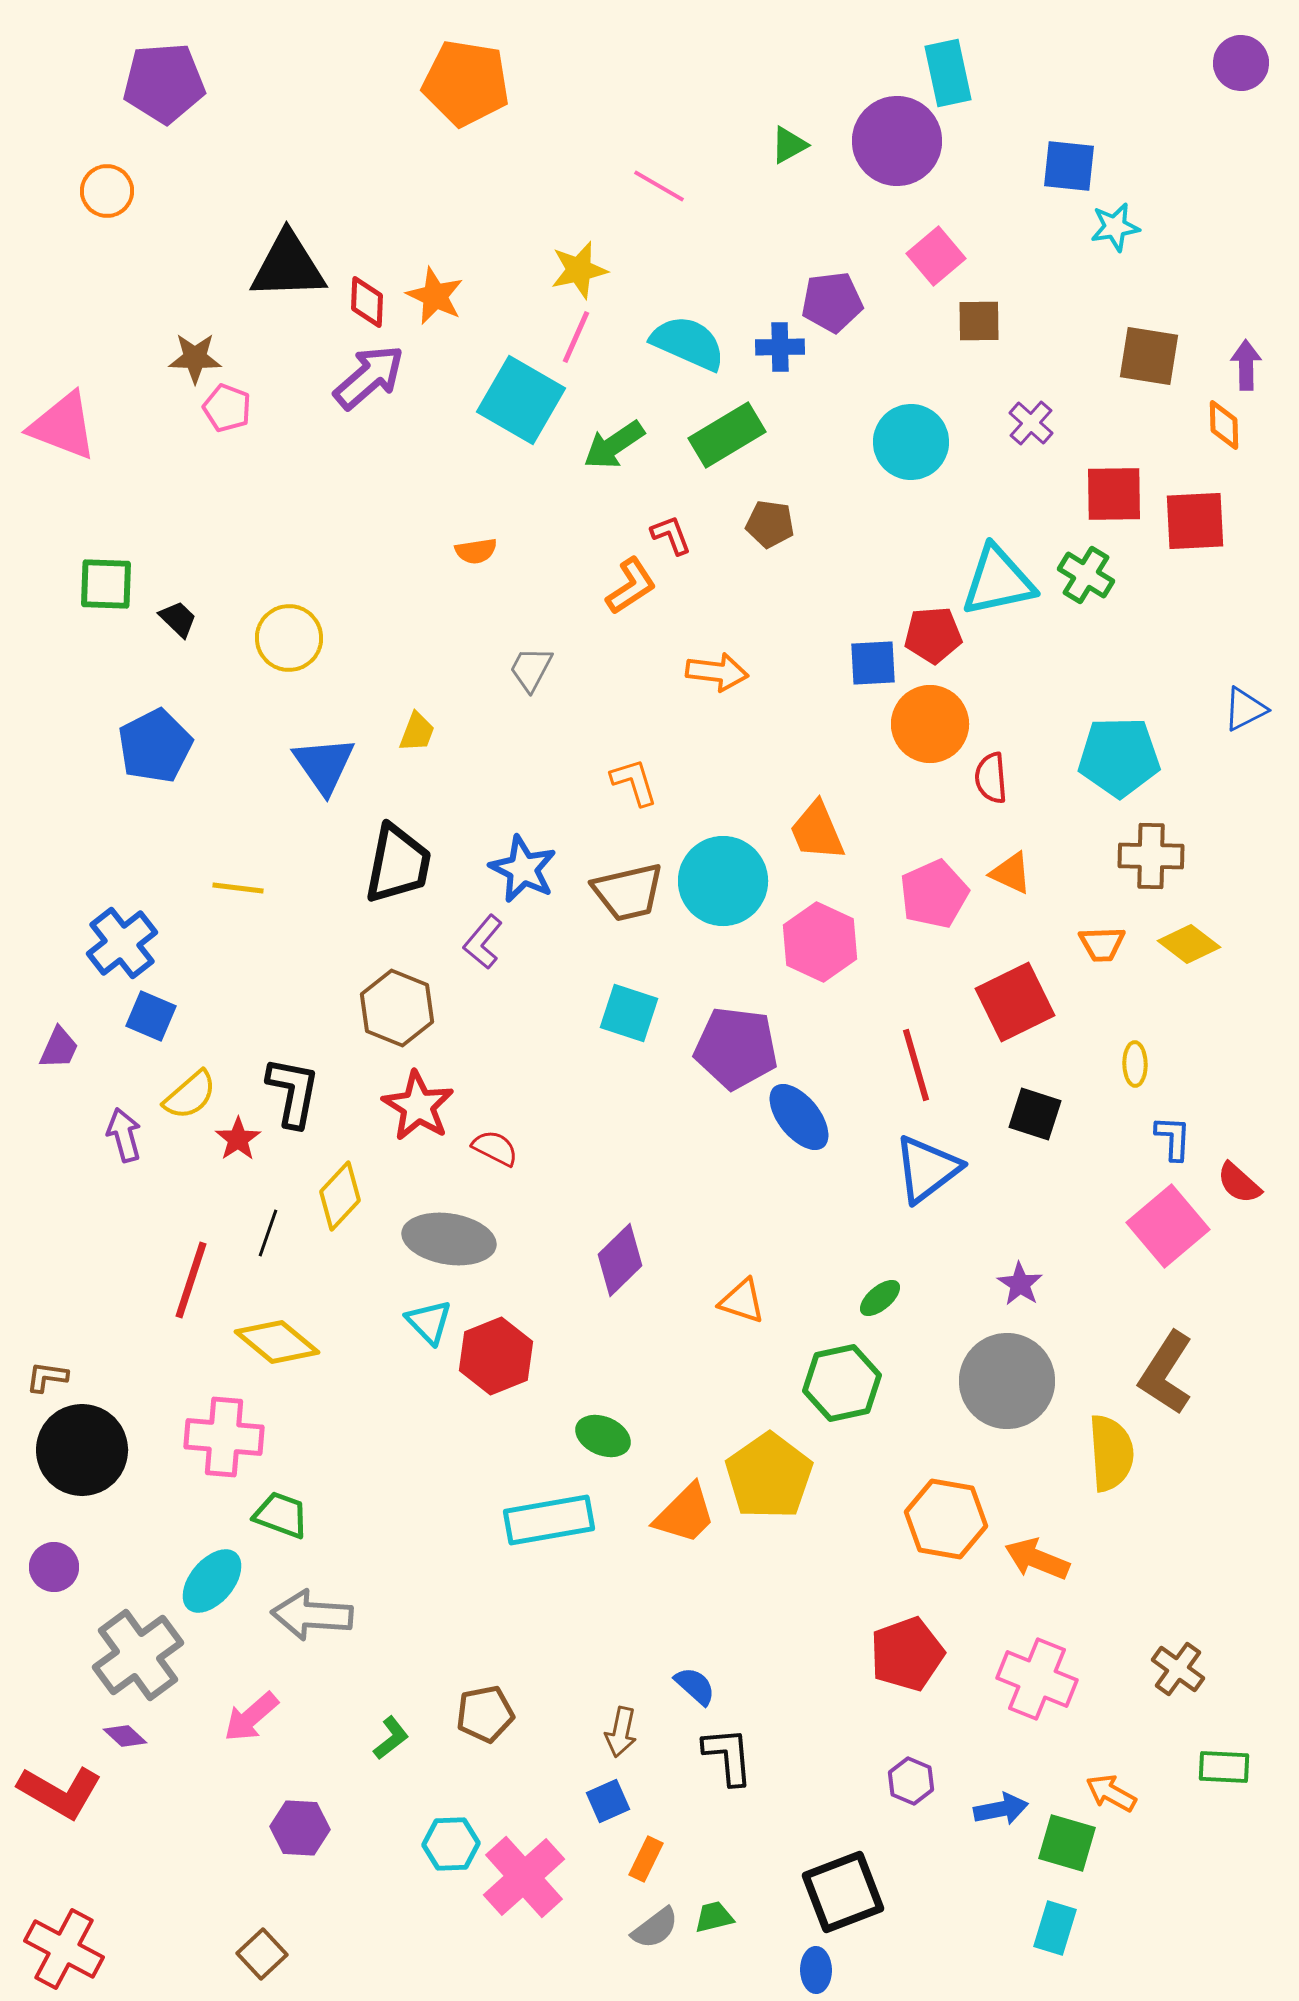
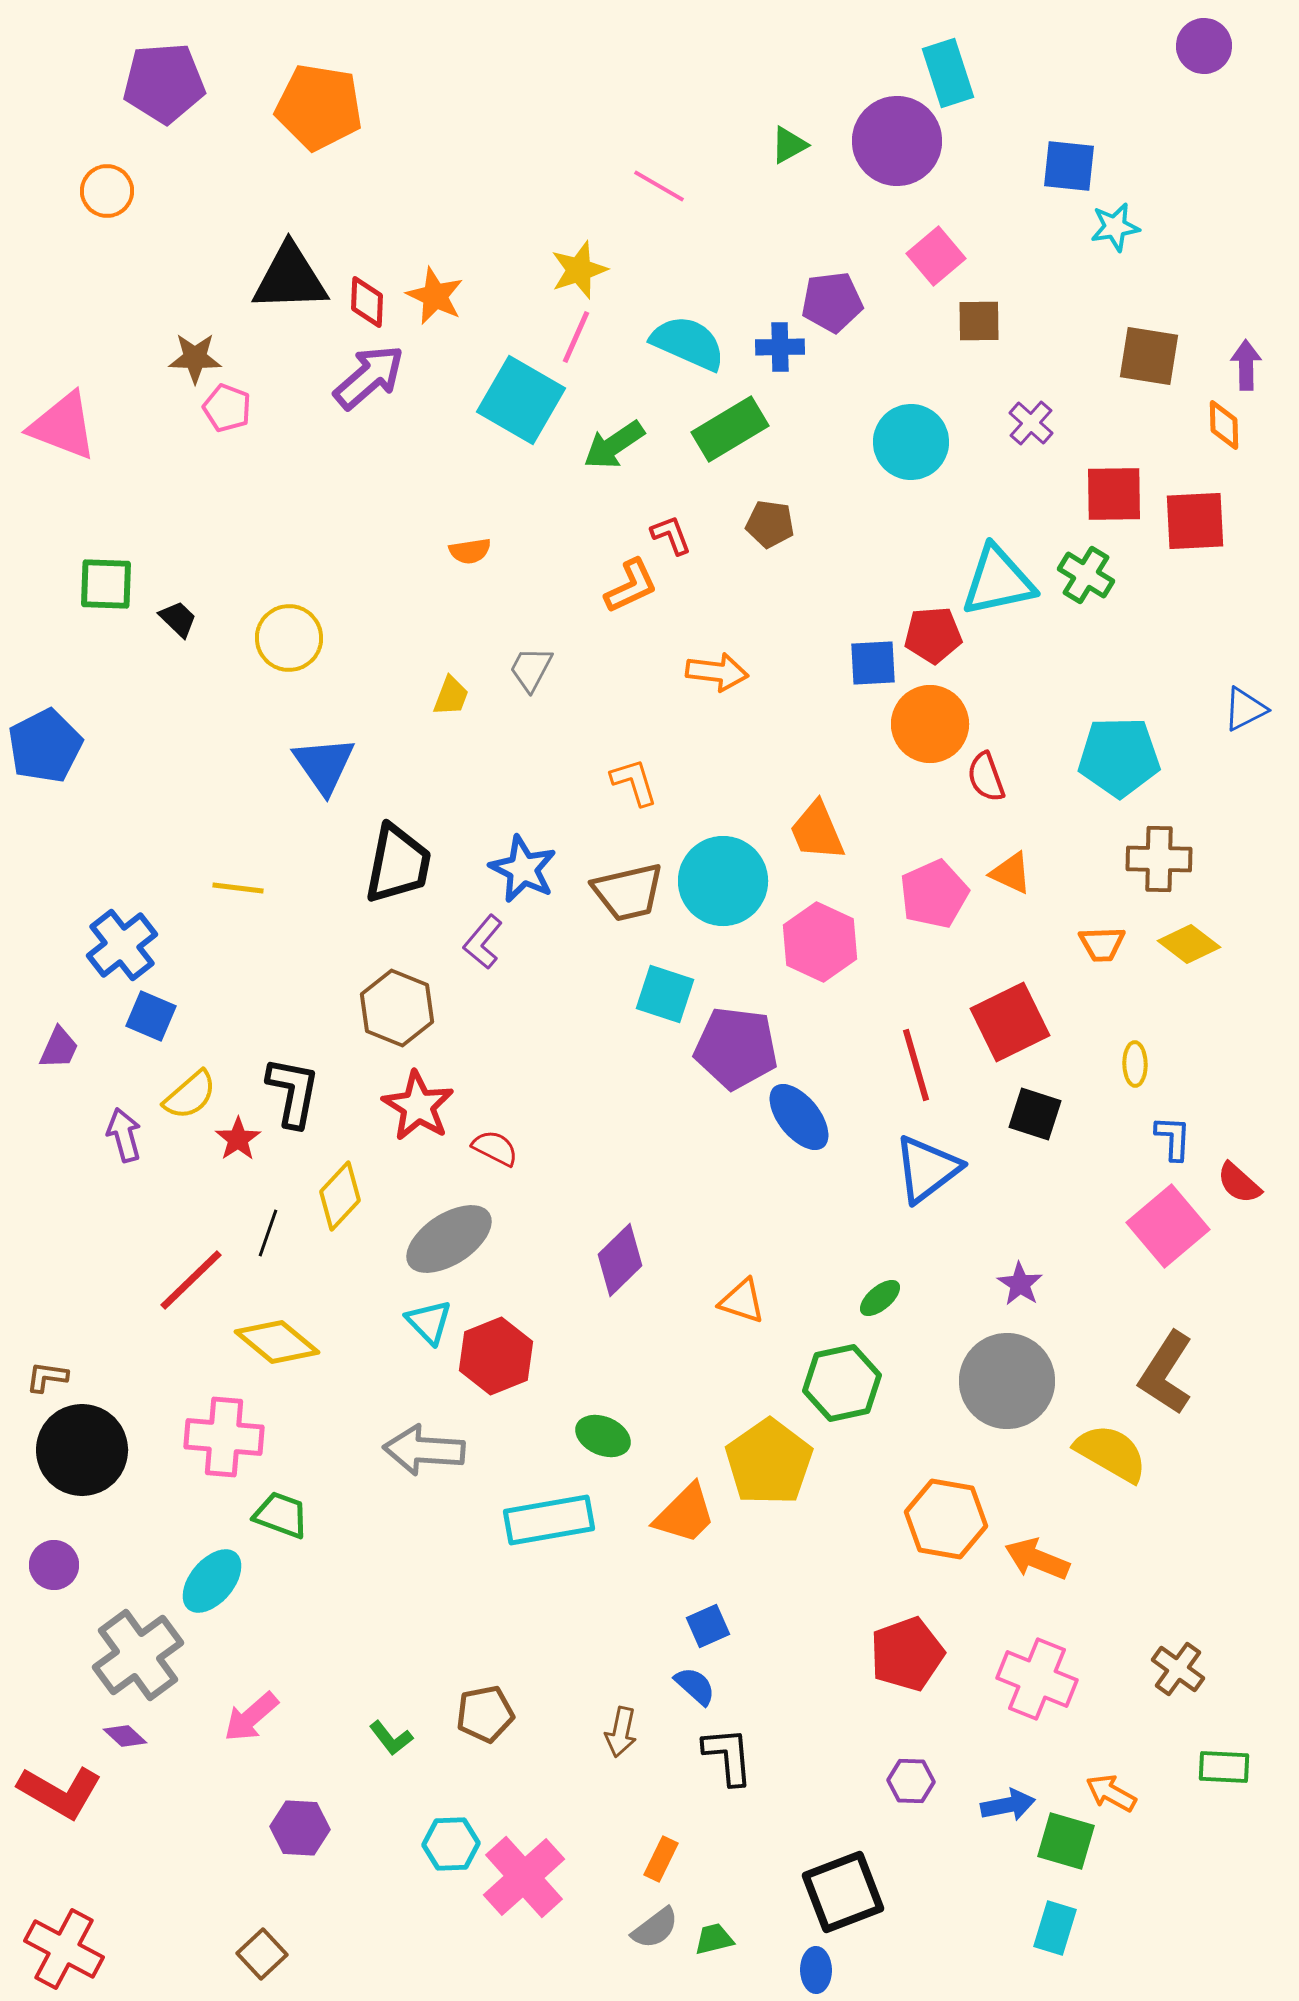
purple circle at (1241, 63): moved 37 px left, 17 px up
cyan rectangle at (948, 73): rotated 6 degrees counterclockwise
orange pentagon at (466, 83): moved 147 px left, 24 px down
black triangle at (288, 266): moved 2 px right, 12 px down
yellow star at (579, 270): rotated 6 degrees counterclockwise
green rectangle at (727, 435): moved 3 px right, 6 px up
orange semicircle at (476, 551): moved 6 px left
orange L-shape at (631, 586): rotated 8 degrees clockwise
yellow trapezoid at (417, 732): moved 34 px right, 36 px up
blue pentagon at (155, 746): moved 110 px left
red semicircle at (991, 778): moved 5 px left, 1 px up; rotated 15 degrees counterclockwise
brown cross at (1151, 856): moved 8 px right, 3 px down
blue cross at (122, 943): moved 2 px down
red square at (1015, 1002): moved 5 px left, 20 px down
cyan square at (629, 1013): moved 36 px right, 19 px up
gray ellipse at (449, 1239): rotated 42 degrees counterclockwise
red line at (191, 1280): rotated 28 degrees clockwise
yellow semicircle at (1111, 1453): rotated 56 degrees counterclockwise
yellow pentagon at (769, 1476): moved 14 px up
purple circle at (54, 1567): moved 2 px up
gray arrow at (312, 1615): moved 112 px right, 165 px up
green L-shape at (391, 1738): rotated 90 degrees clockwise
purple hexagon at (911, 1781): rotated 21 degrees counterclockwise
blue square at (608, 1801): moved 100 px right, 175 px up
blue arrow at (1001, 1809): moved 7 px right, 4 px up
green square at (1067, 1843): moved 1 px left, 2 px up
orange rectangle at (646, 1859): moved 15 px right
green trapezoid at (714, 1917): moved 22 px down
